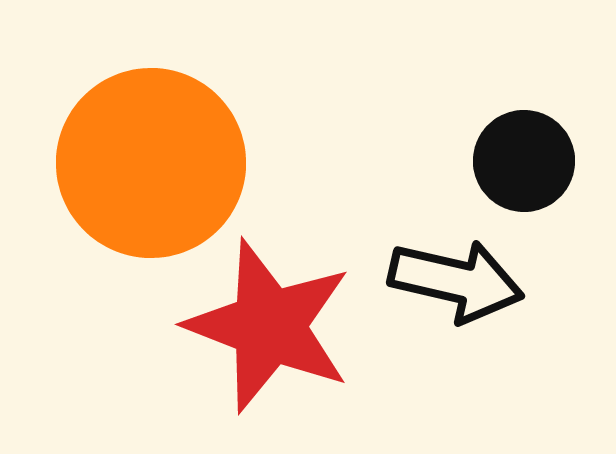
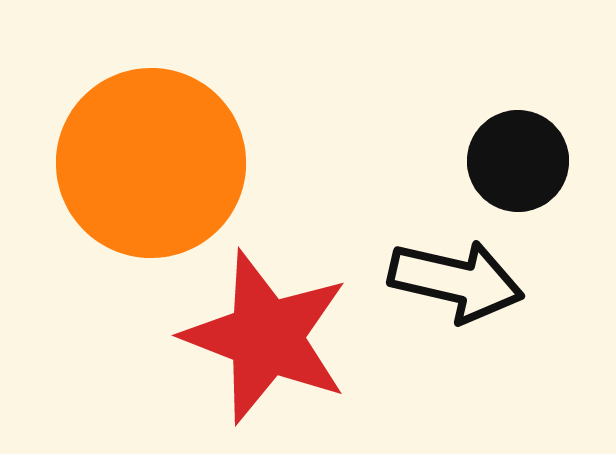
black circle: moved 6 px left
red star: moved 3 px left, 11 px down
